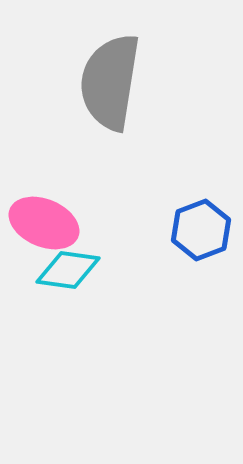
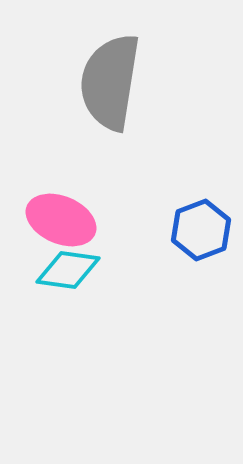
pink ellipse: moved 17 px right, 3 px up
